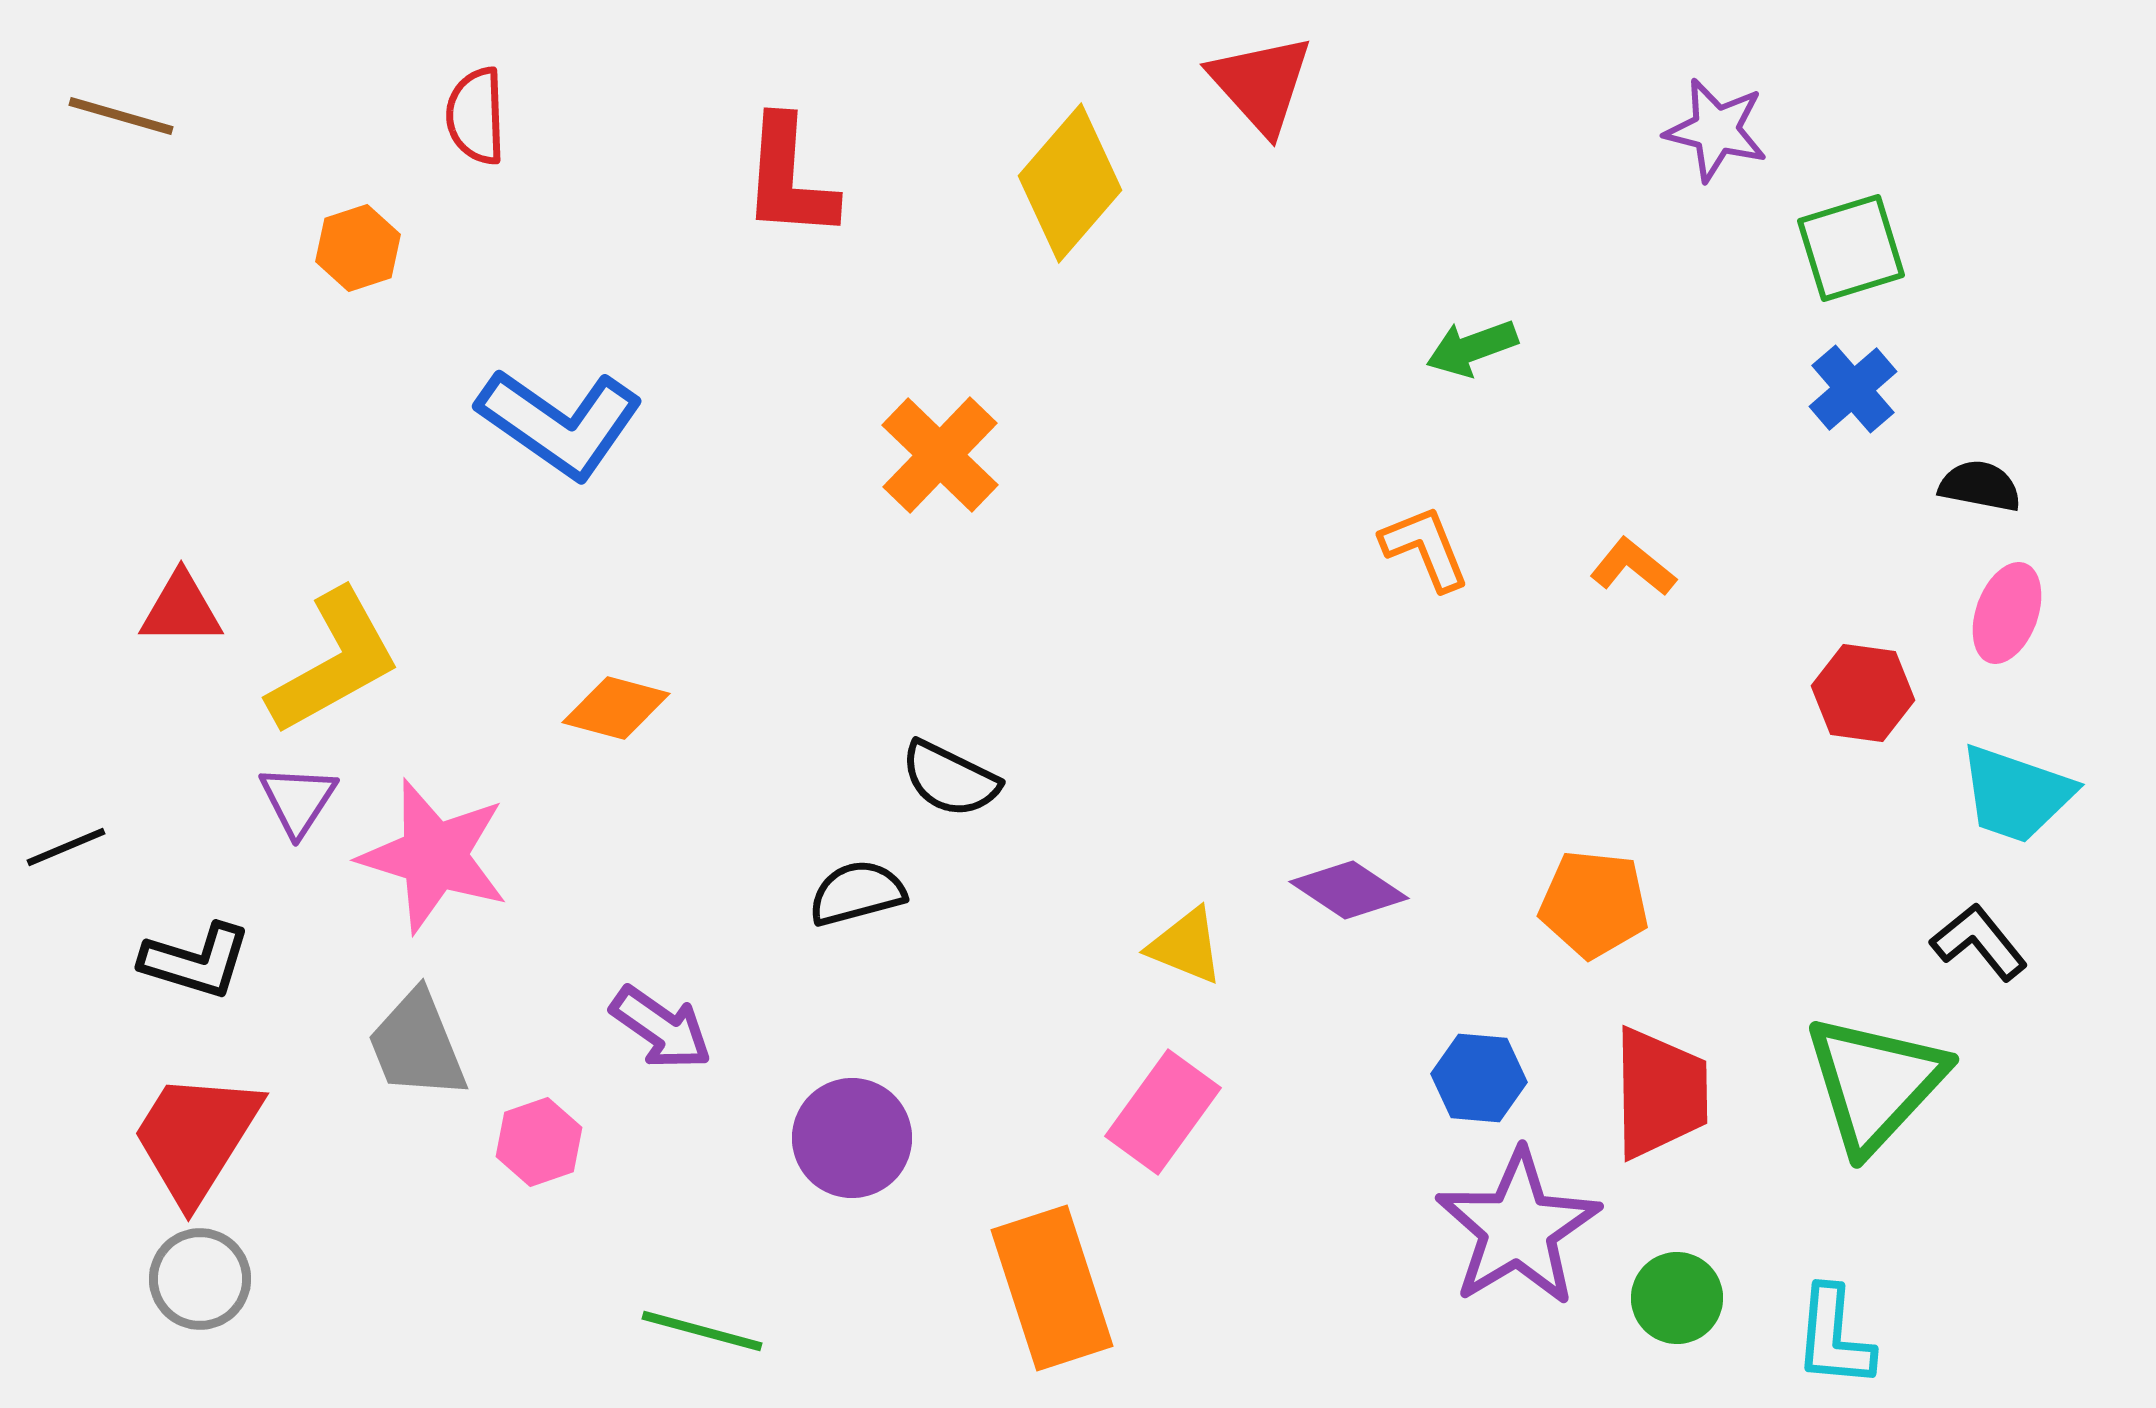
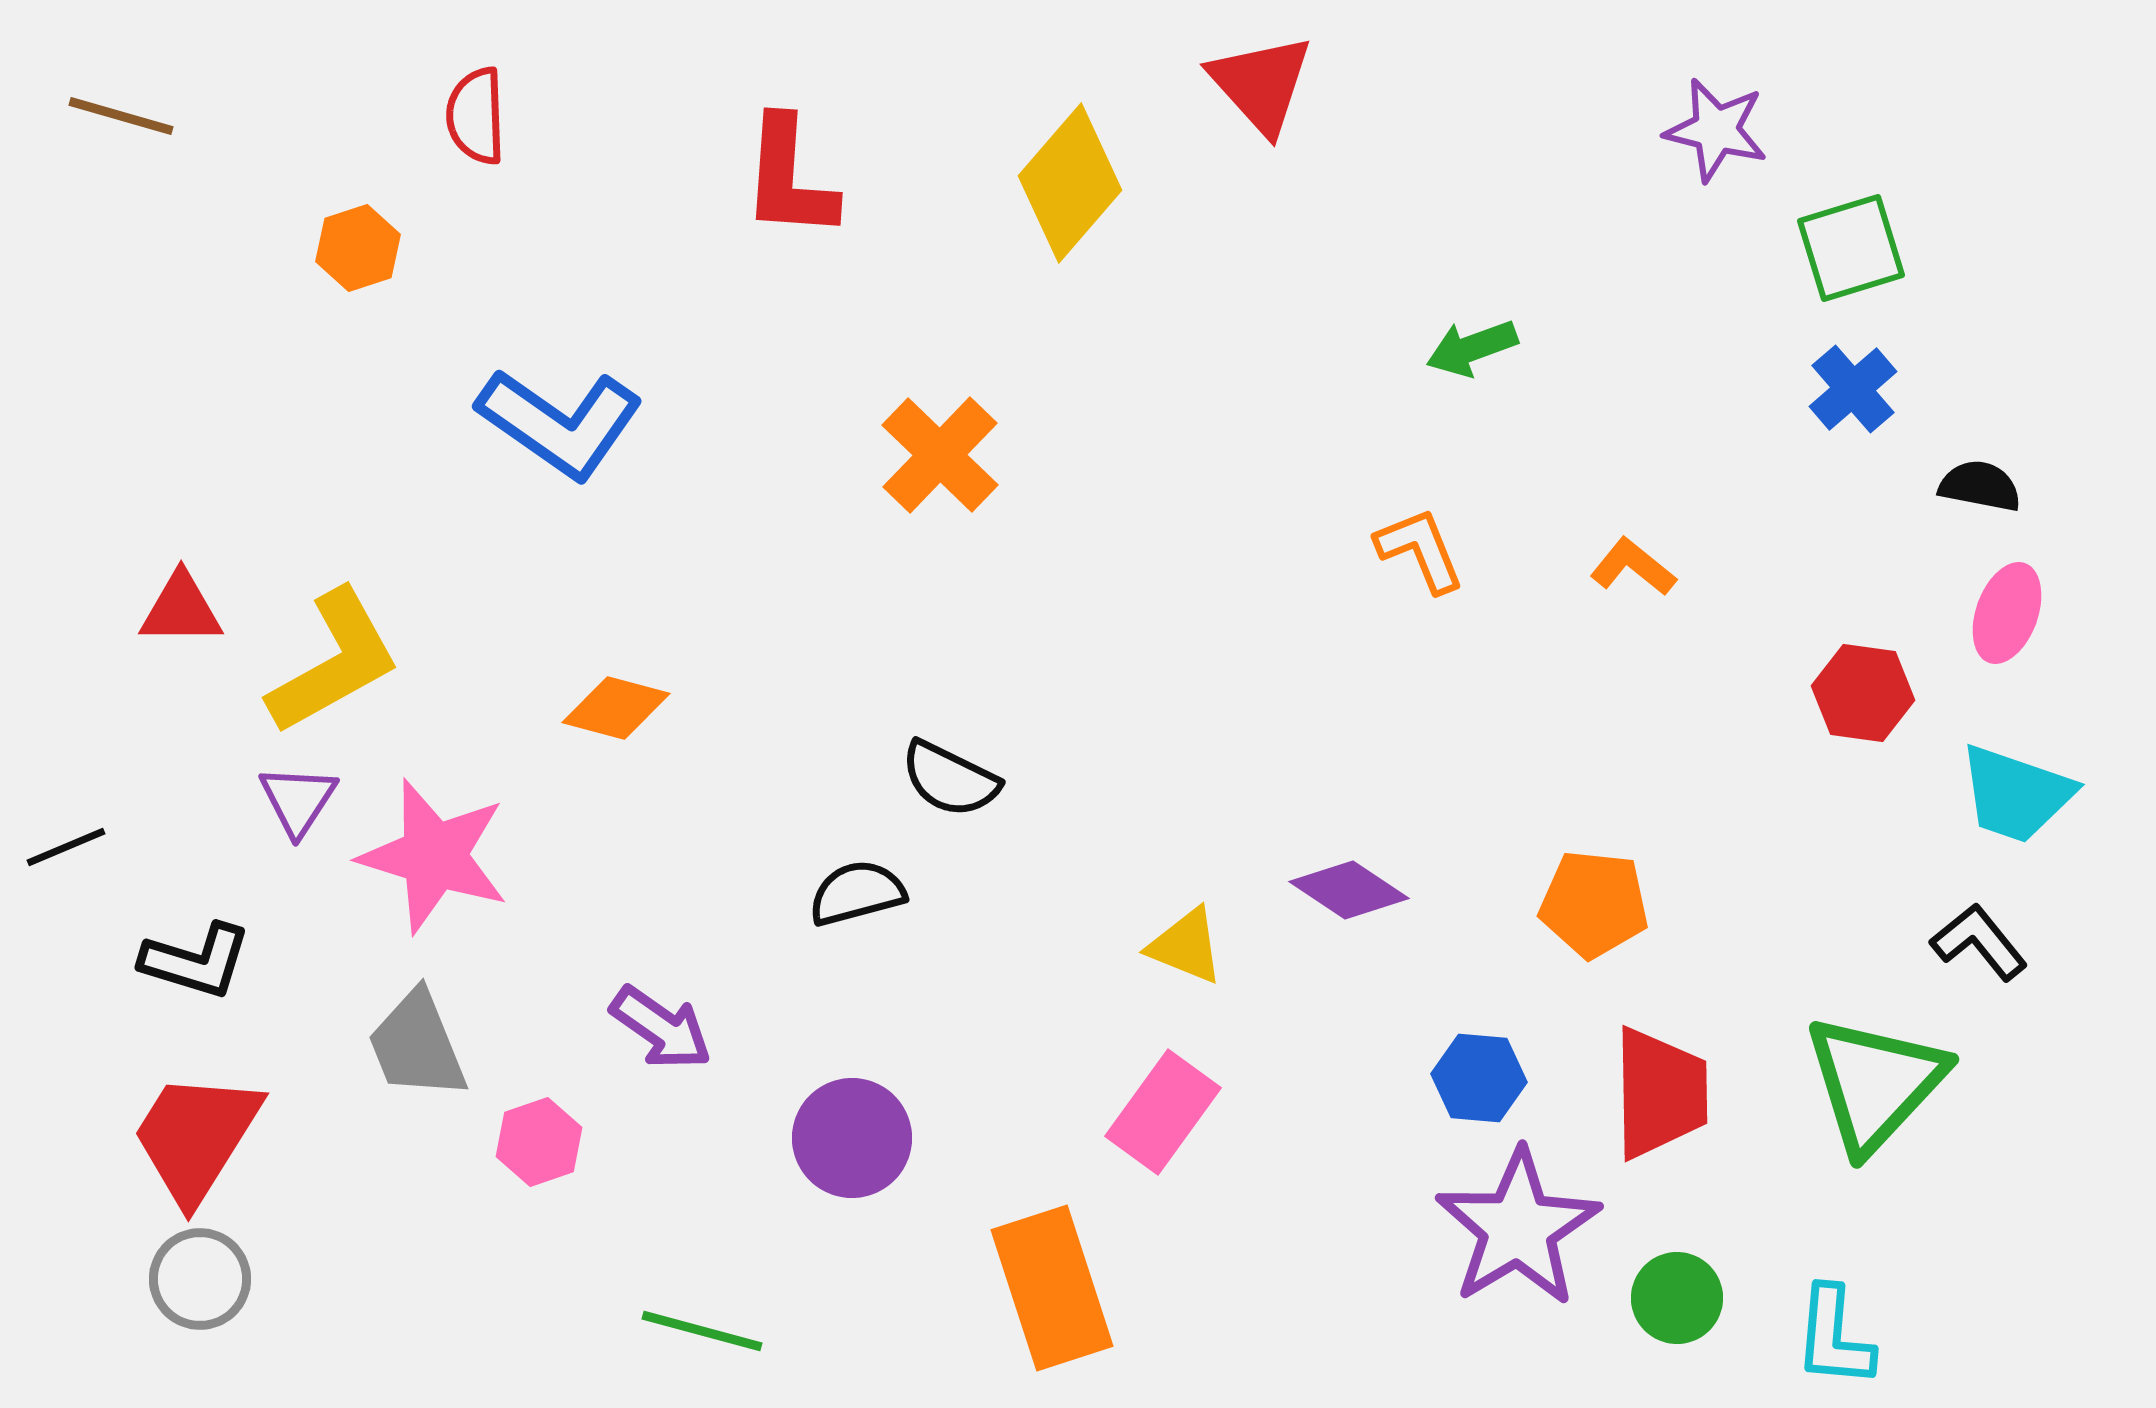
orange L-shape at (1425, 548): moved 5 px left, 2 px down
